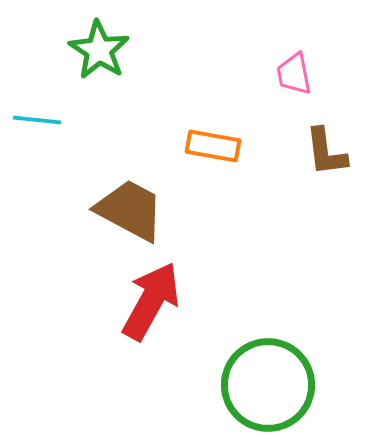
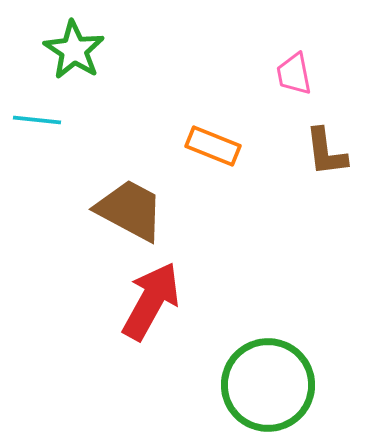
green star: moved 25 px left
orange rectangle: rotated 12 degrees clockwise
